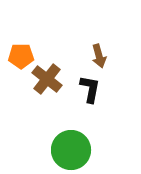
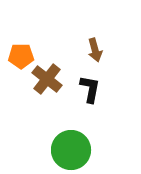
brown arrow: moved 4 px left, 6 px up
